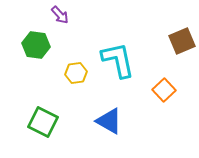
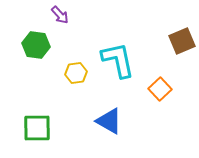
orange square: moved 4 px left, 1 px up
green square: moved 6 px left, 6 px down; rotated 28 degrees counterclockwise
